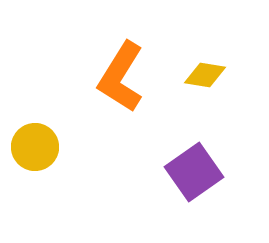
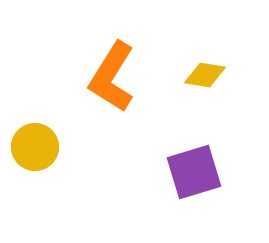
orange L-shape: moved 9 px left
purple square: rotated 18 degrees clockwise
